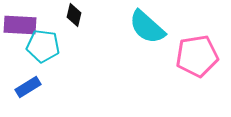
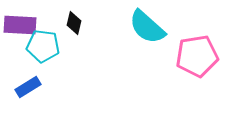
black diamond: moved 8 px down
